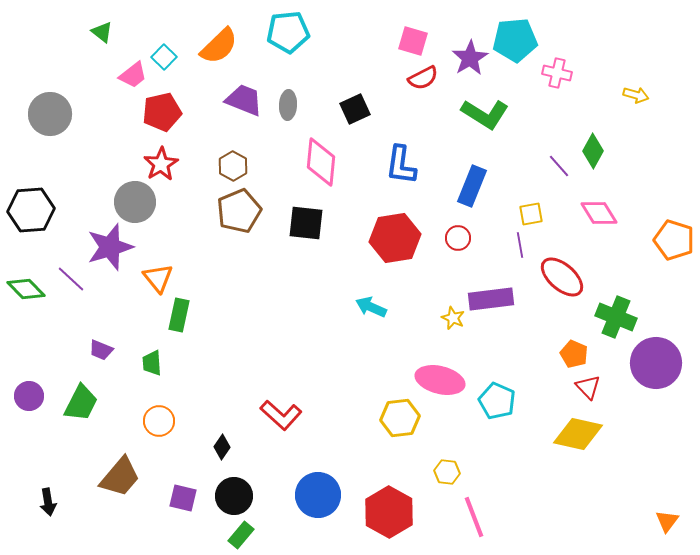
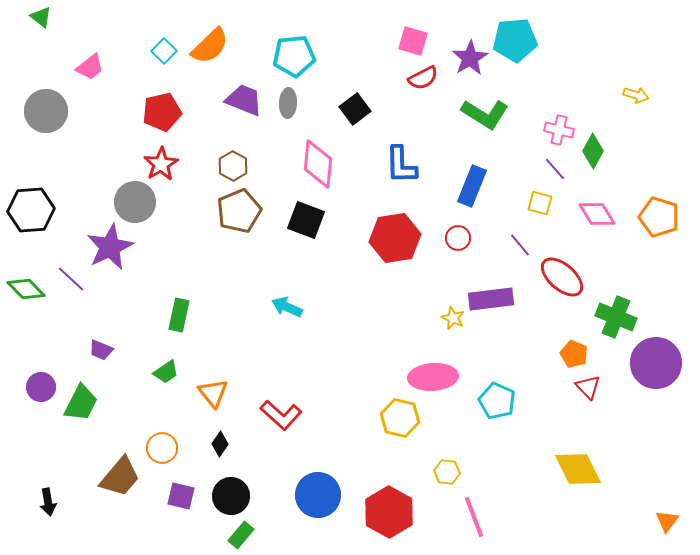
green triangle at (102, 32): moved 61 px left, 15 px up
cyan pentagon at (288, 32): moved 6 px right, 24 px down
orange semicircle at (219, 46): moved 9 px left
cyan square at (164, 57): moved 6 px up
pink cross at (557, 73): moved 2 px right, 57 px down
pink trapezoid at (133, 75): moved 43 px left, 8 px up
gray ellipse at (288, 105): moved 2 px up
black square at (355, 109): rotated 12 degrees counterclockwise
gray circle at (50, 114): moved 4 px left, 3 px up
pink diamond at (321, 162): moved 3 px left, 2 px down
blue L-shape at (401, 165): rotated 9 degrees counterclockwise
purple line at (559, 166): moved 4 px left, 3 px down
pink diamond at (599, 213): moved 2 px left, 1 px down
yellow square at (531, 214): moved 9 px right, 11 px up; rotated 25 degrees clockwise
black square at (306, 223): moved 3 px up; rotated 15 degrees clockwise
orange pentagon at (674, 240): moved 15 px left, 23 px up
purple line at (520, 245): rotated 30 degrees counterclockwise
purple star at (110, 247): rotated 9 degrees counterclockwise
orange triangle at (158, 278): moved 55 px right, 115 px down
cyan arrow at (371, 307): moved 84 px left
green trapezoid at (152, 363): moved 14 px right, 9 px down; rotated 120 degrees counterclockwise
pink ellipse at (440, 380): moved 7 px left, 3 px up; rotated 18 degrees counterclockwise
purple circle at (29, 396): moved 12 px right, 9 px up
yellow hexagon at (400, 418): rotated 21 degrees clockwise
orange circle at (159, 421): moved 3 px right, 27 px down
yellow diamond at (578, 434): moved 35 px down; rotated 51 degrees clockwise
black diamond at (222, 447): moved 2 px left, 3 px up
black circle at (234, 496): moved 3 px left
purple square at (183, 498): moved 2 px left, 2 px up
